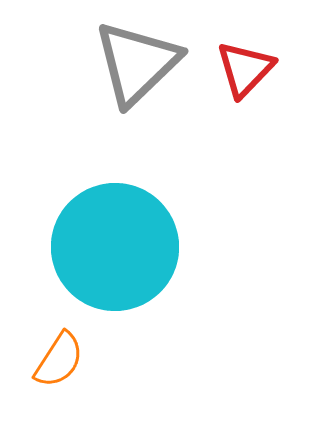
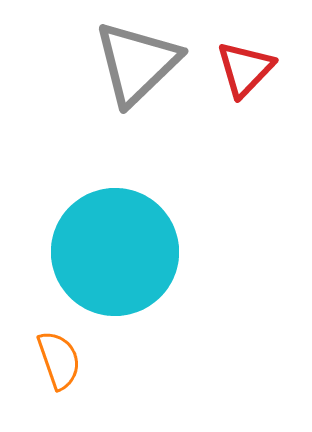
cyan circle: moved 5 px down
orange semicircle: rotated 52 degrees counterclockwise
